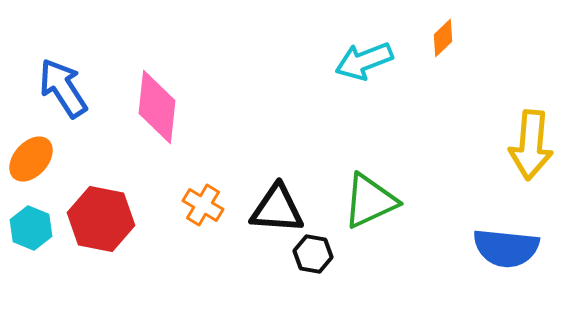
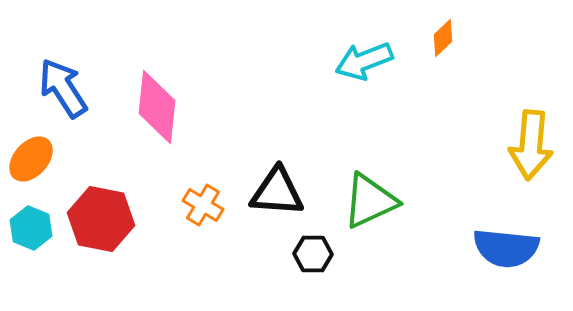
black triangle: moved 17 px up
black hexagon: rotated 9 degrees counterclockwise
